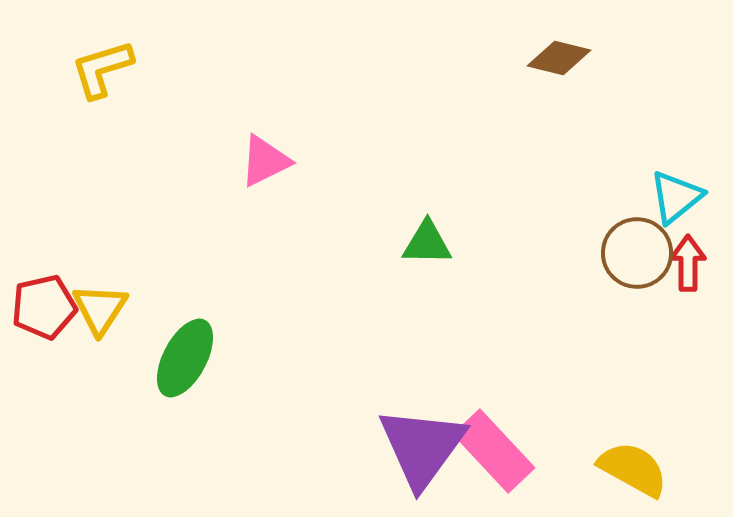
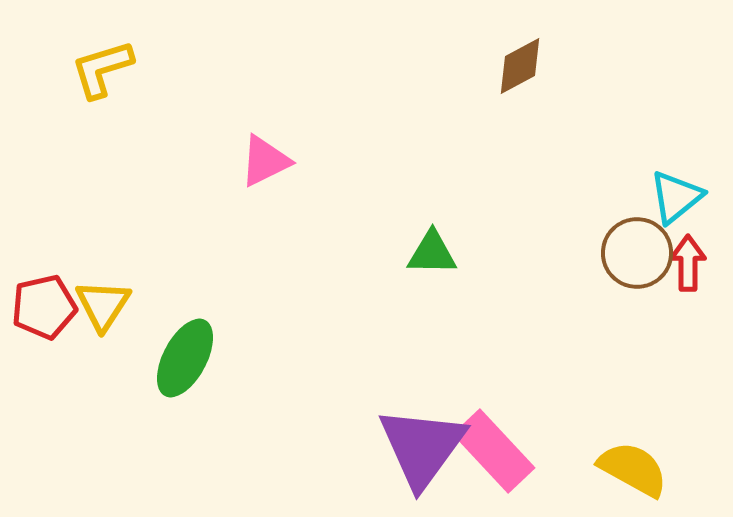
brown diamond: moved 39 px left, 8 px down; rotated 42 degrees counterclockwise
green triangle: moved 5 px right, 10 px down
yellow triangle: moved 3 px right, 4 px up
